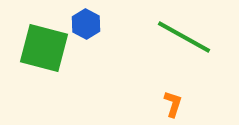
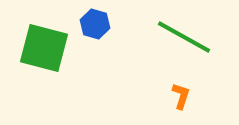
blue hexagon: moved 9 px right; rotated 12 degrees counterclockwise
orange L-shape: moved 8 px right, 8 px up
